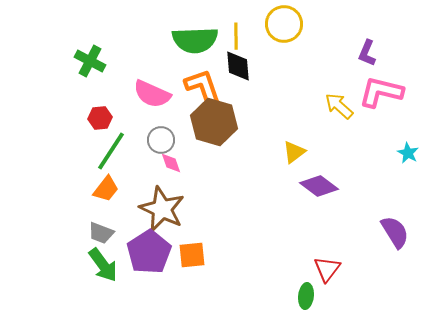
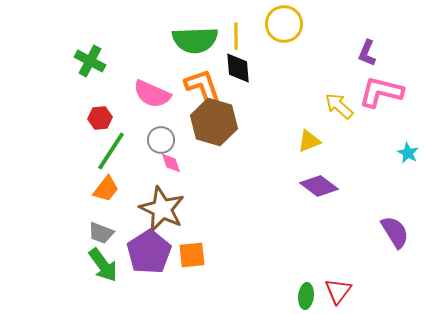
black diamond: moved 2 px down
yellow triangle: moved 15 px right, 11 px up; rotated 15 degrees clockwise
red triangle: moved 11 px right, 22 px down
